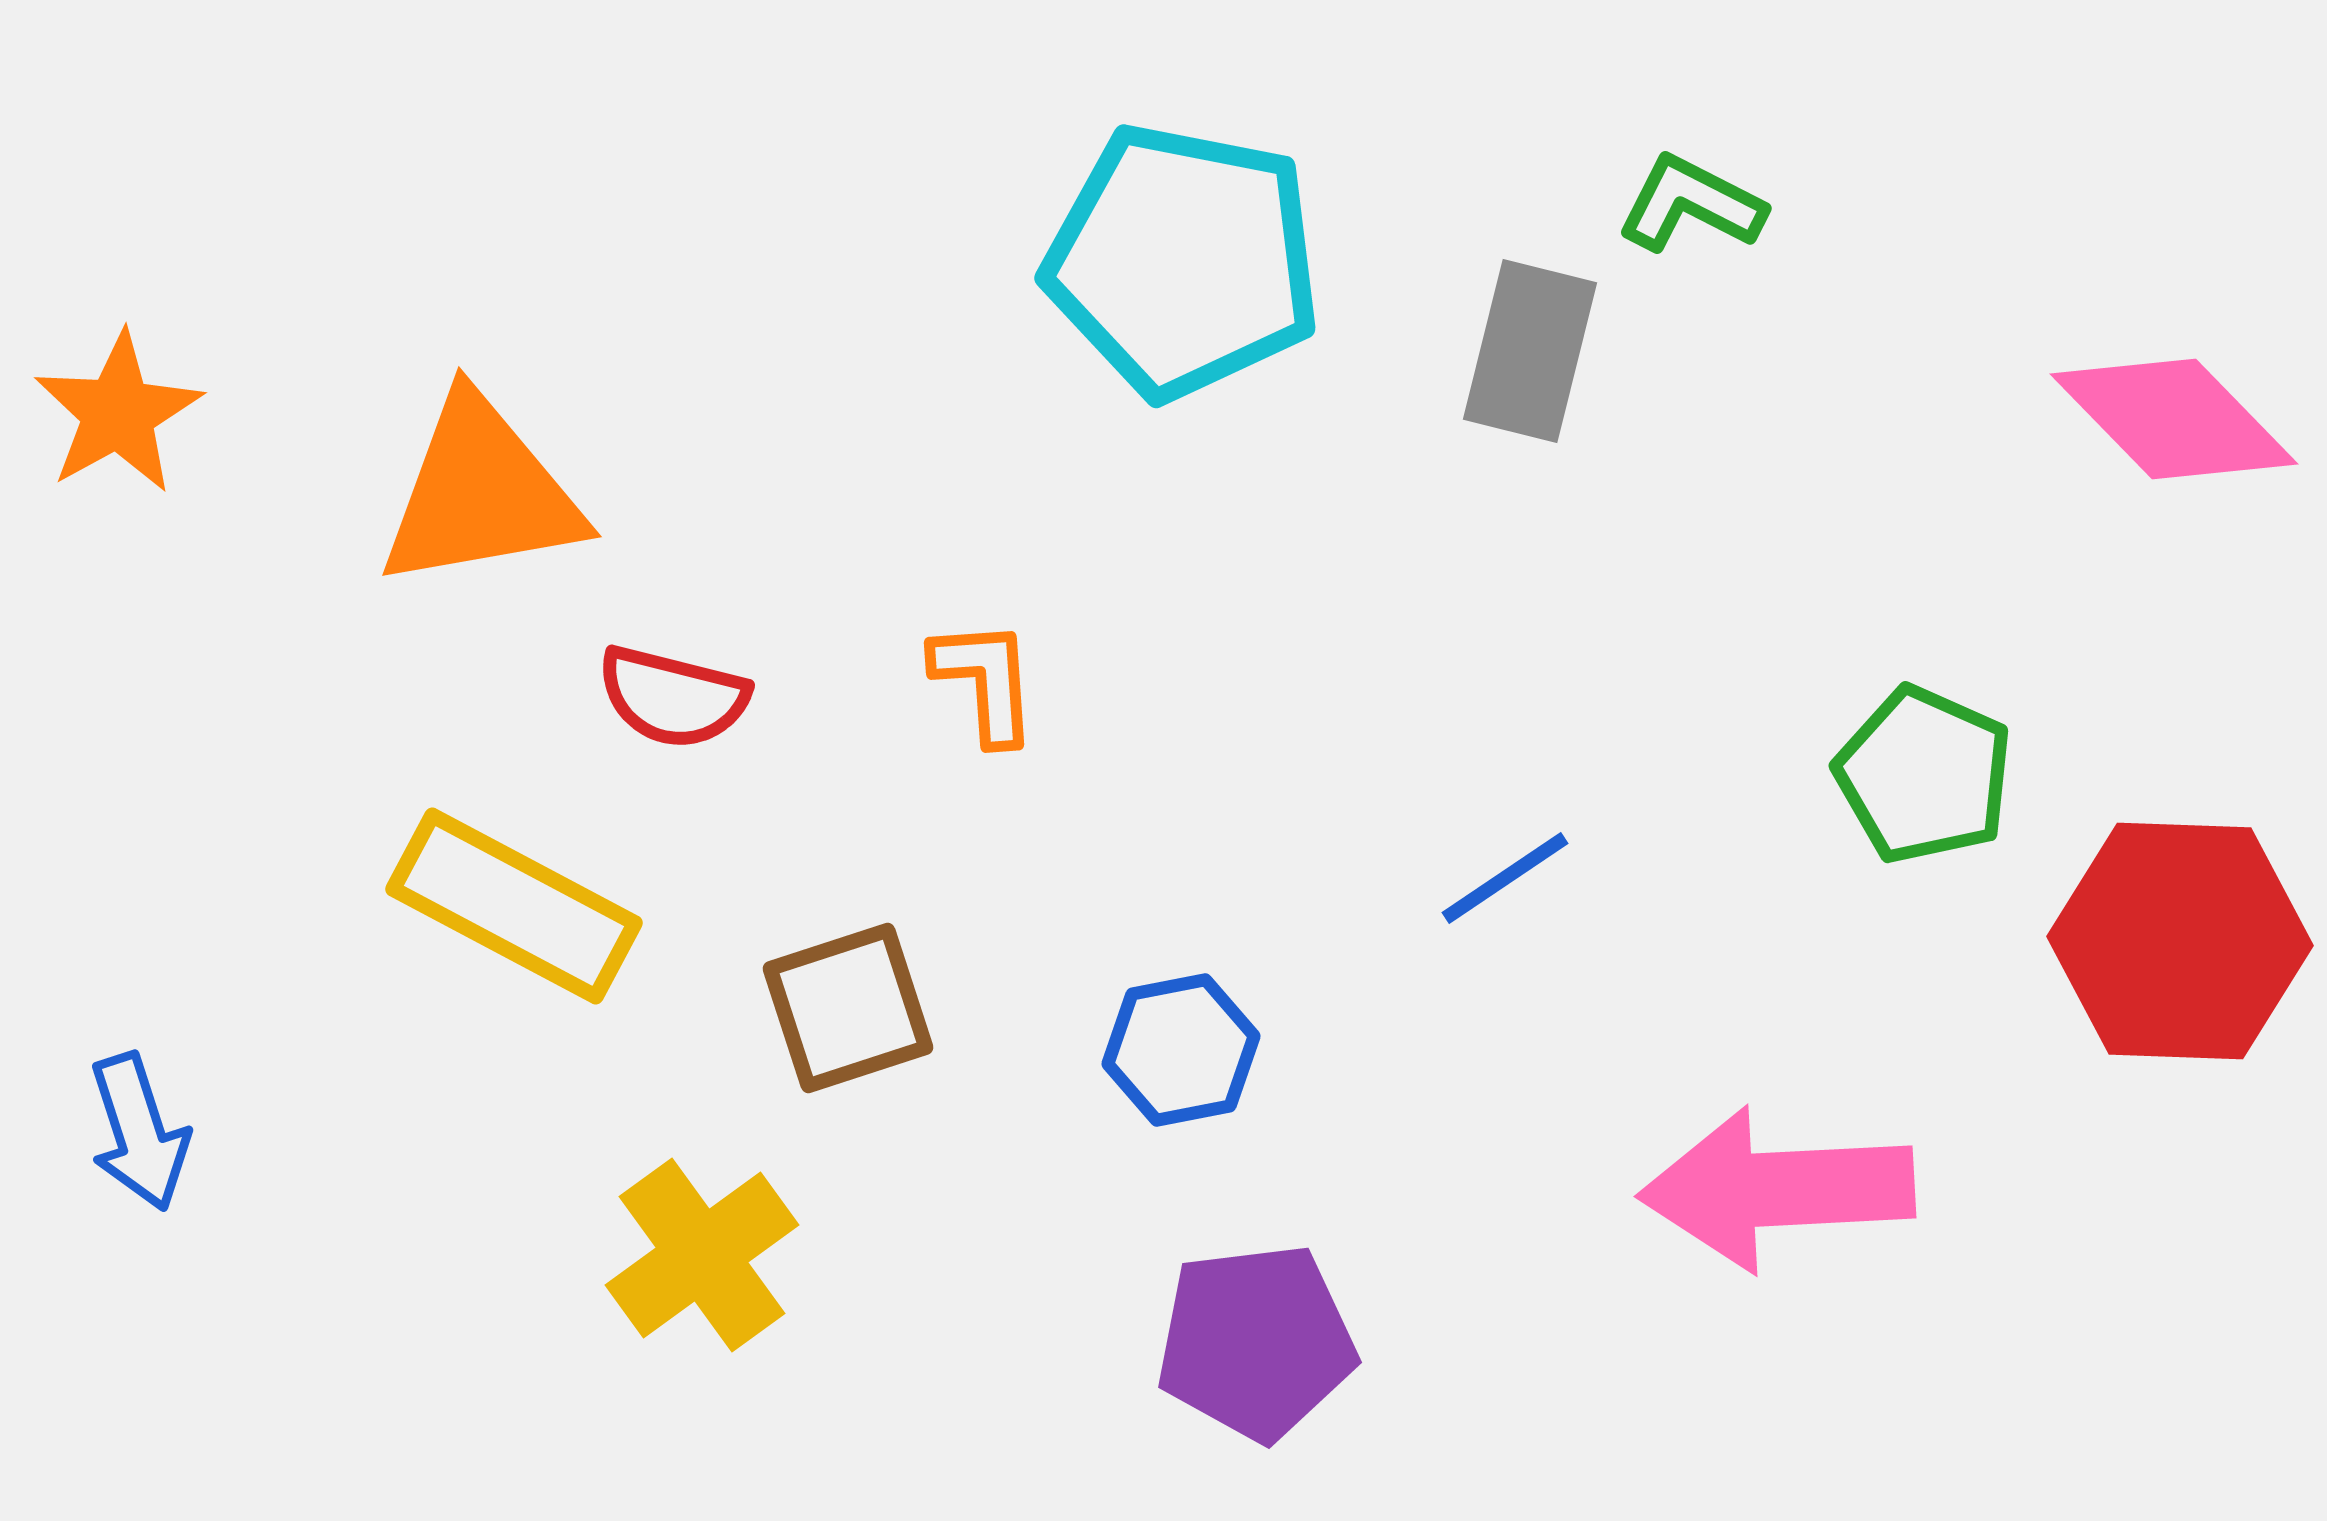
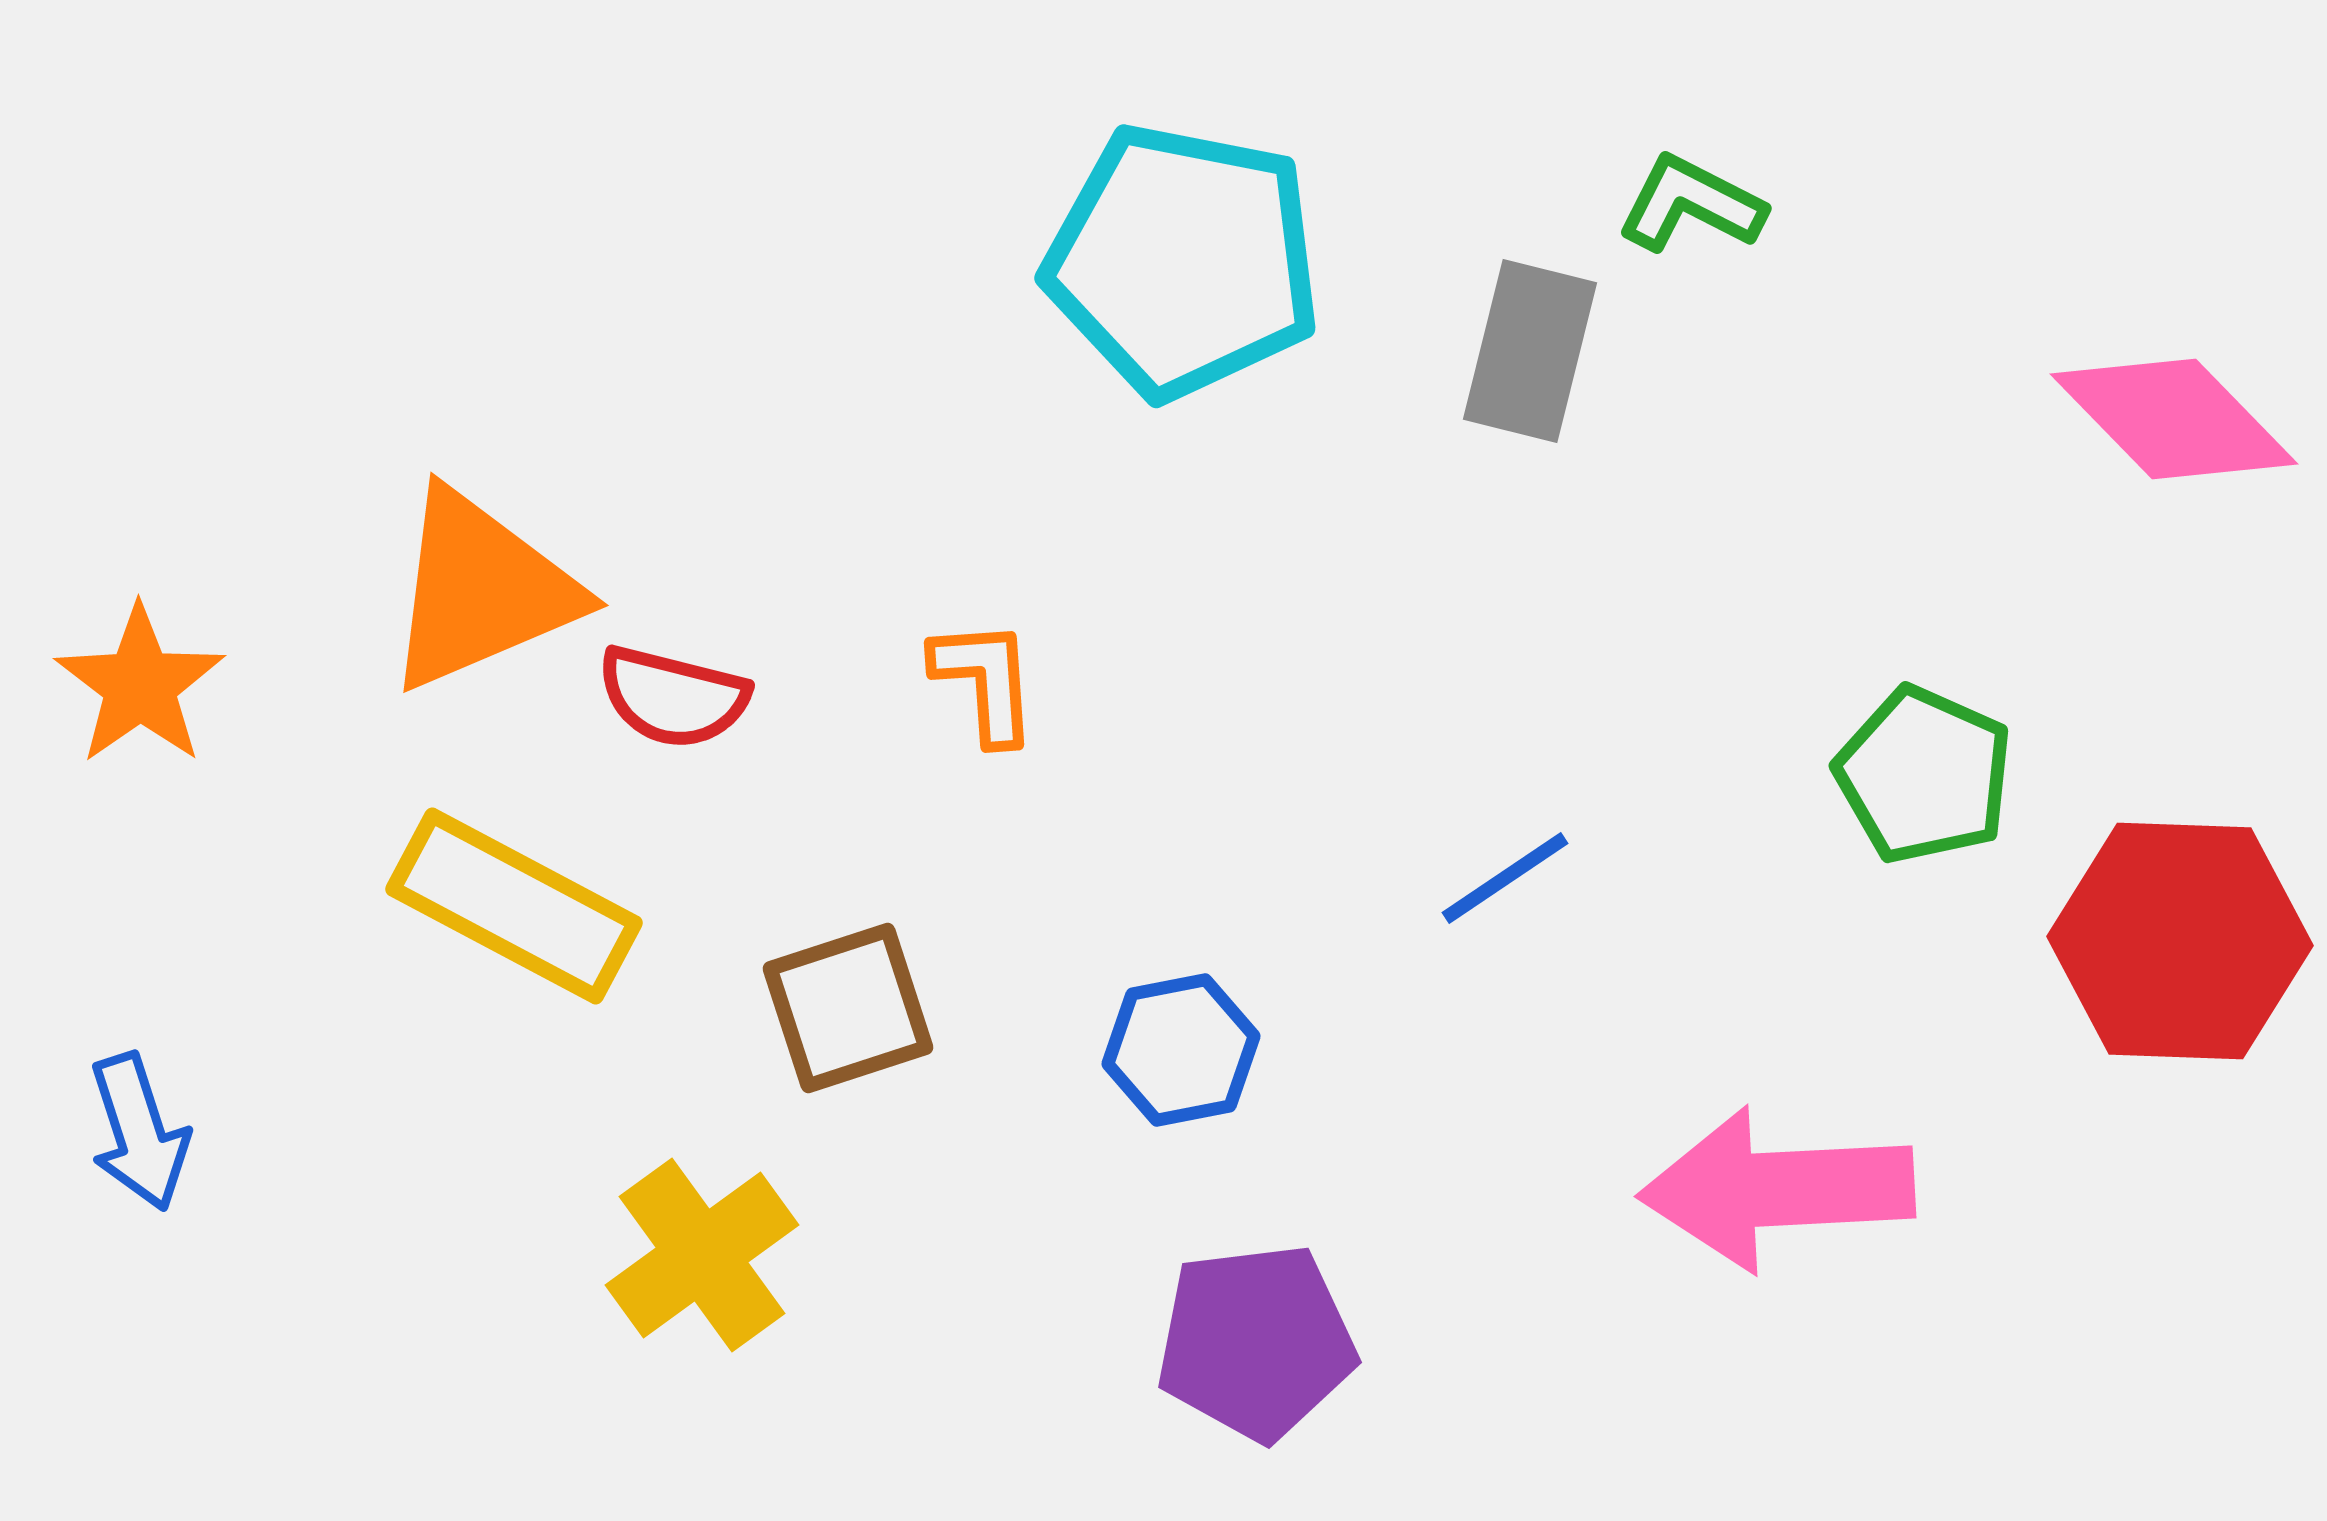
orange star: moved 22 px right, 272 px down; rotated 6 degrees counterclockwise
orange triangle: moved 97 px down; rotated 13 degrees counterclockwise
